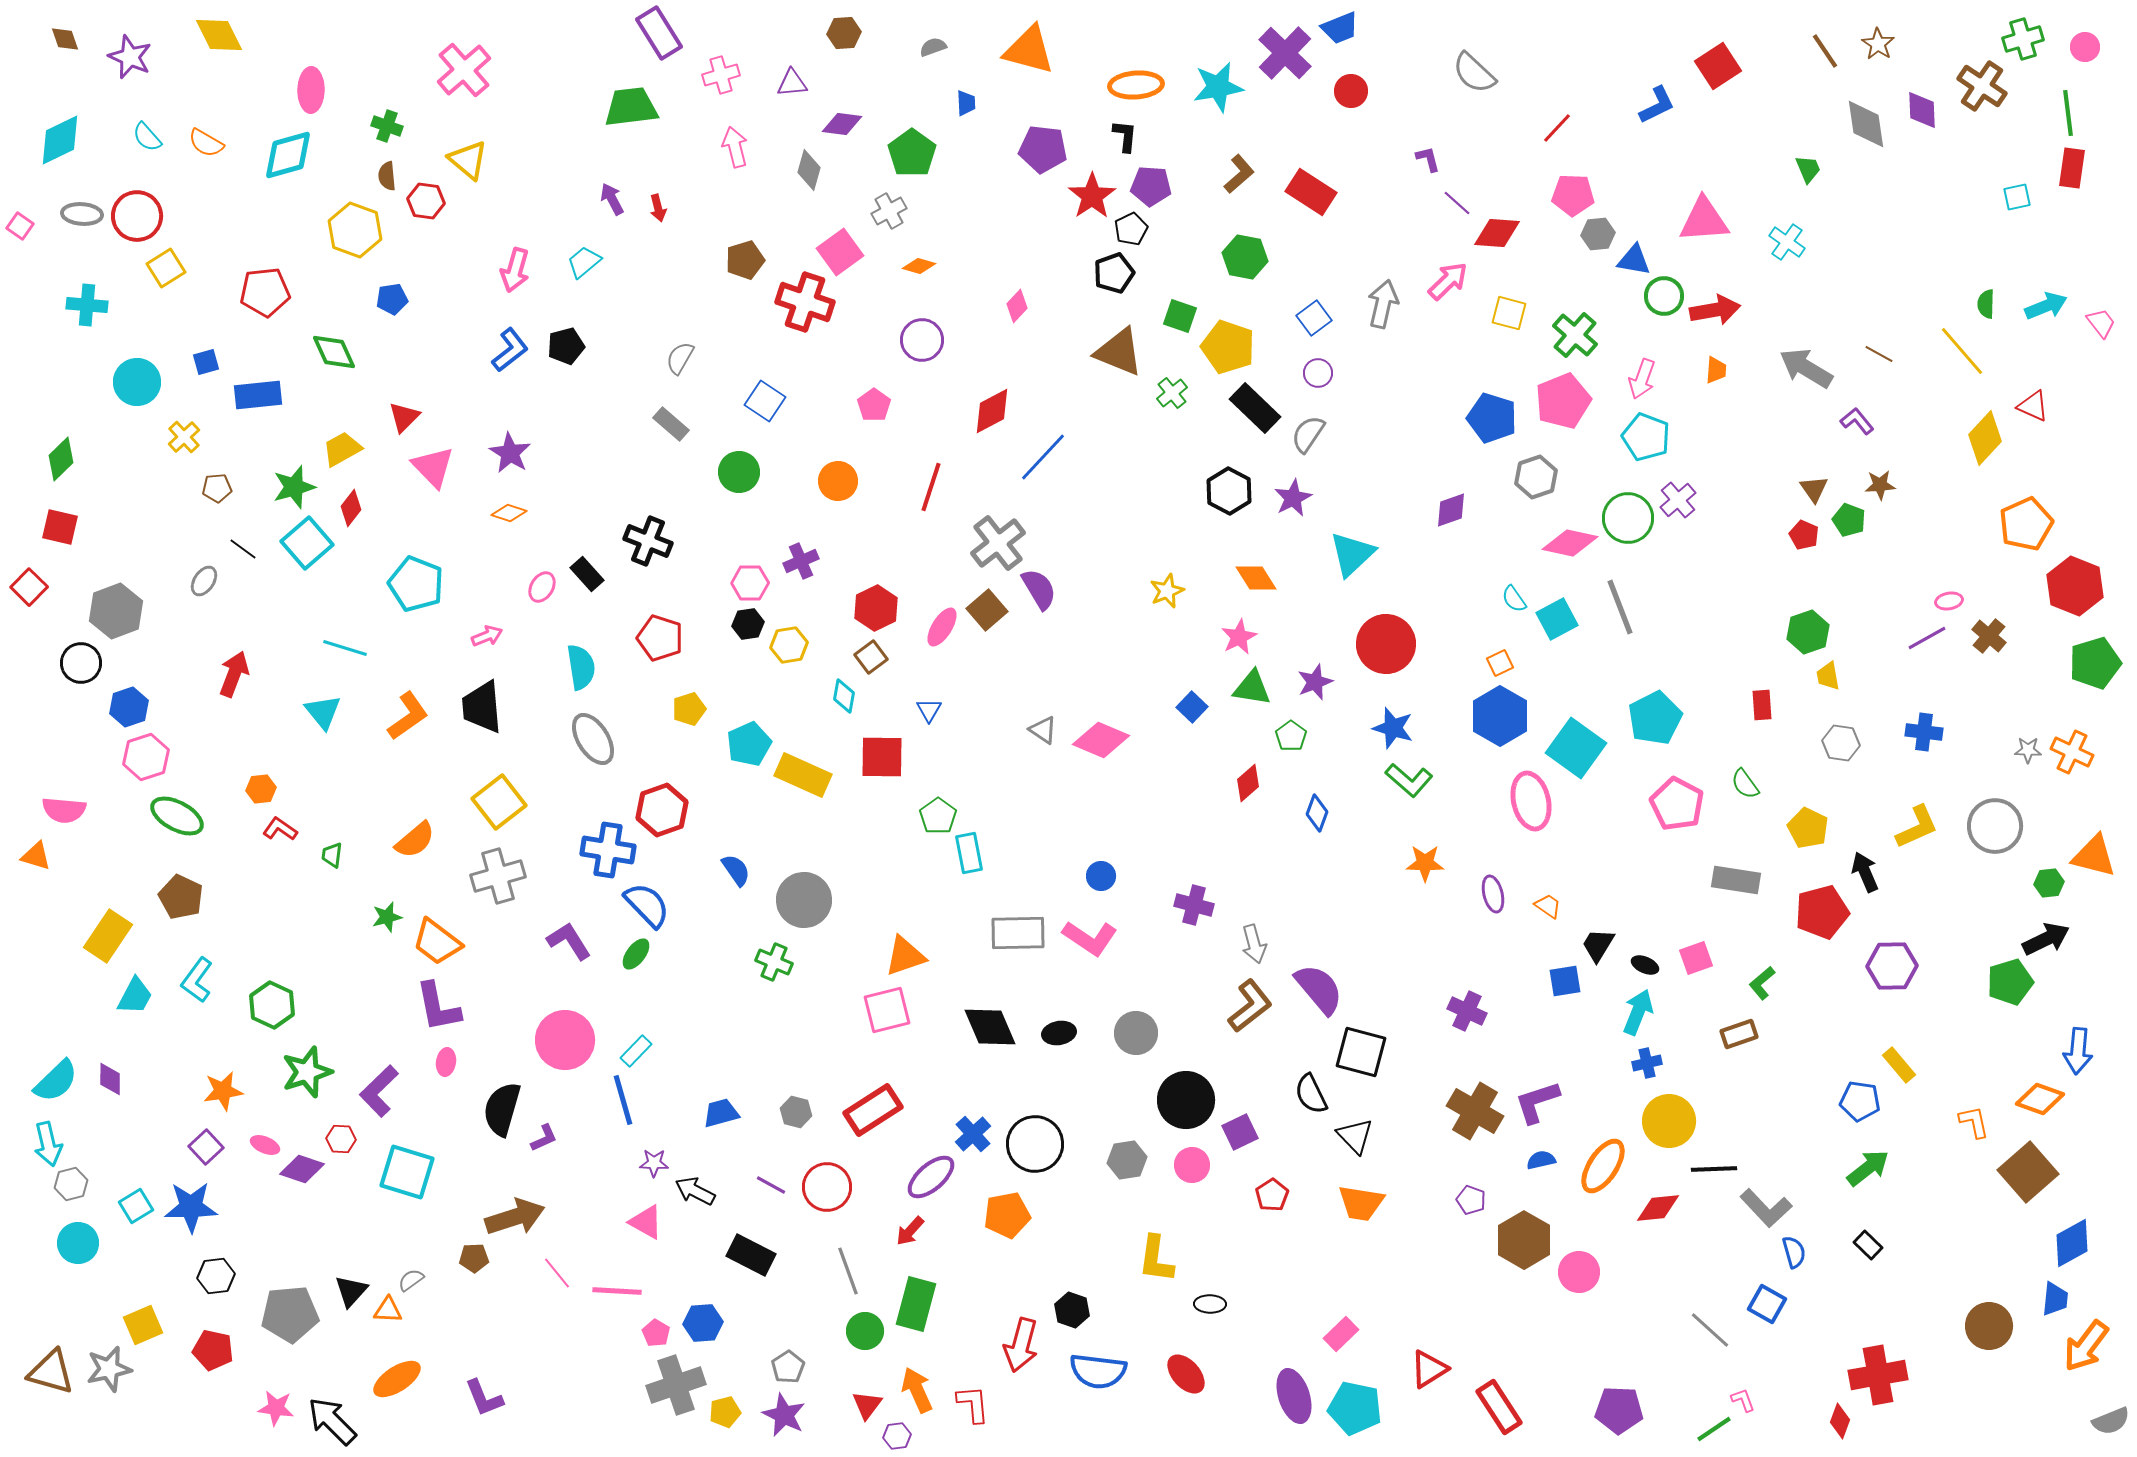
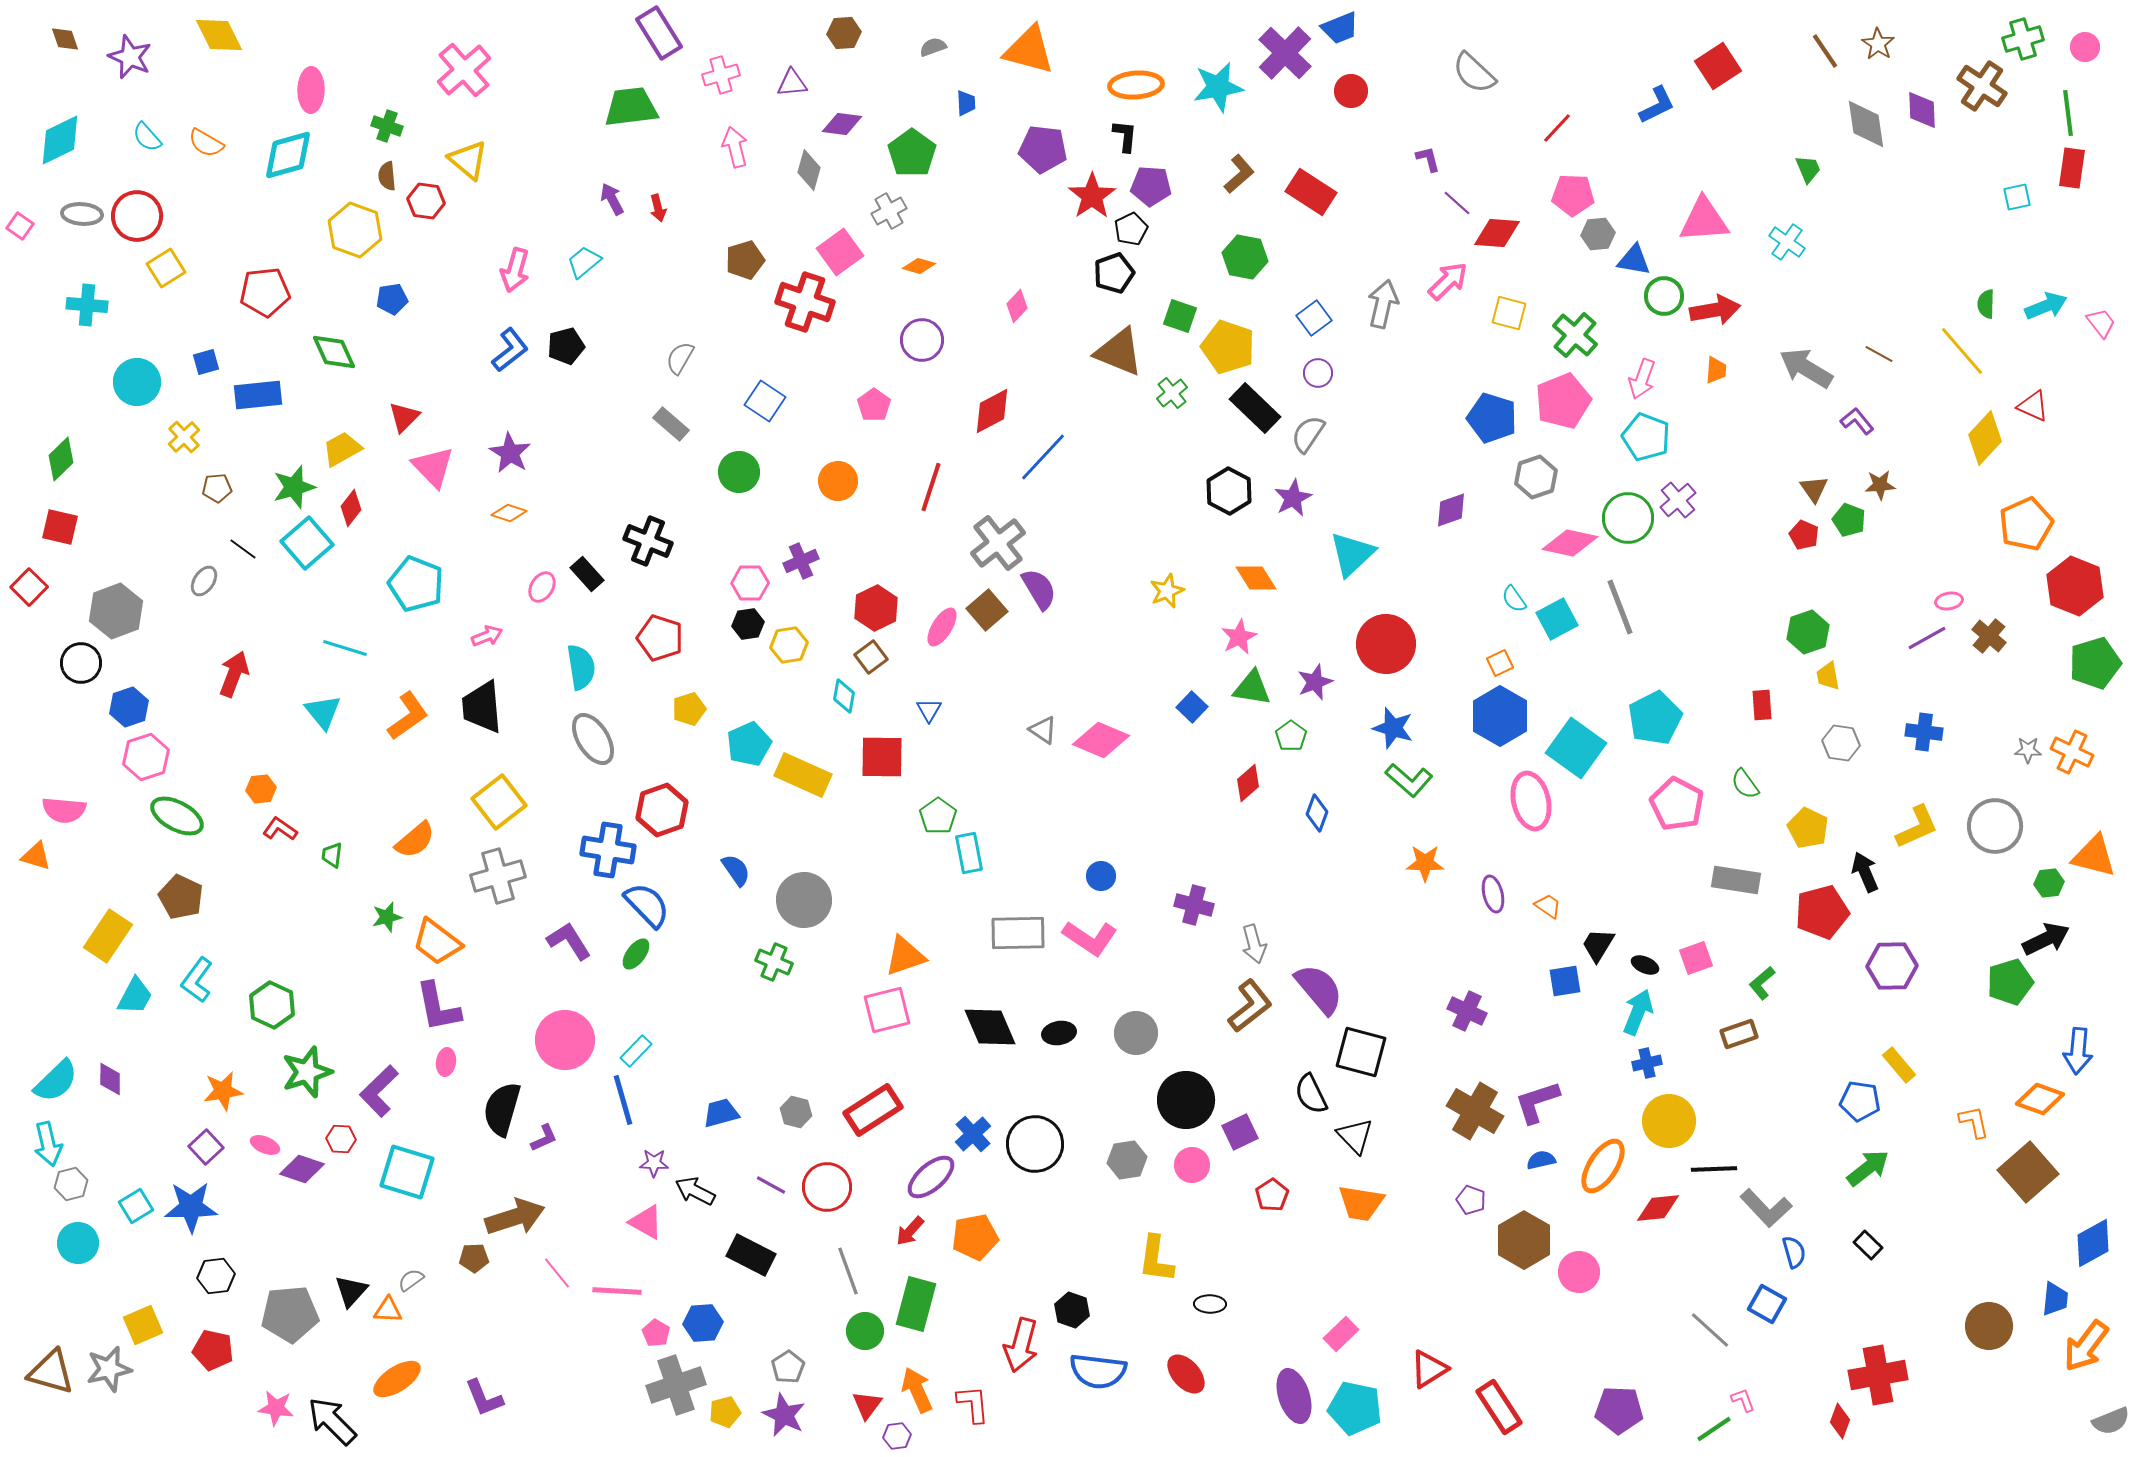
orange pentagon at (1007, 1215): moved 32 px left, 22 px down
blue diamond at (2072, 1243): moved 21 px right
